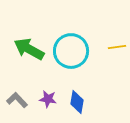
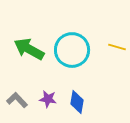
yellow line: rotated 24 degrees clockwise
cyan circle: moved 1 px right, 1 px up
